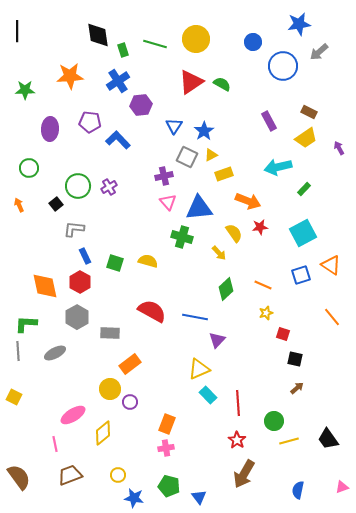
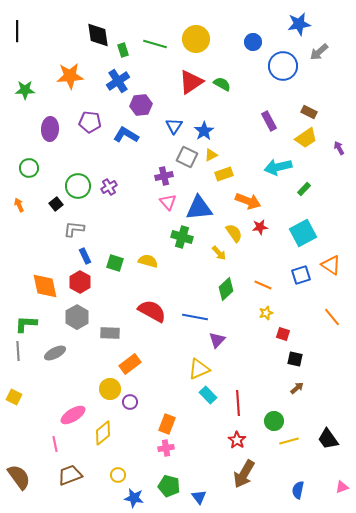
blue L-shape at (118, 140): moved 8 px right, 5 px up; rotated 15 degrees counterclockwise
